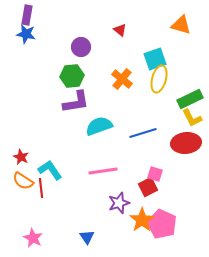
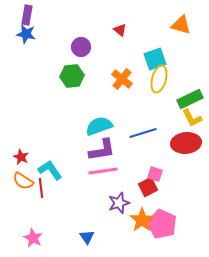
purple L-shape: moved 26 px right, 48 px down
